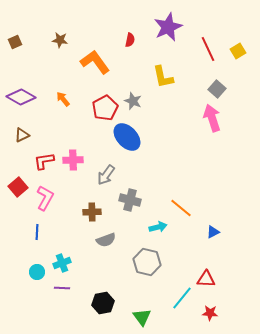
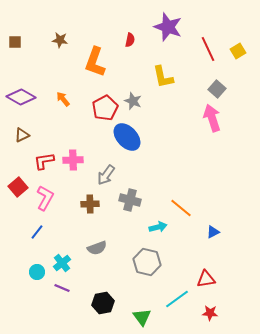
purple star: rotated 28 degrees counterclockwise
brown square: rotated 24 degrees clockwise
orange L-shape: rotated 124 degrees counterclockwise
brown cross: moved 2 px left, 8 px up
blue line: rotated 35 degrees clockwise
gray semicircle: moved 9 px left, 8 px down
cyan cross: rotated 18 degrees counterclockwise
red triangle: rotated 12 degrees counterclockwise
purple line: rotated 21 degrees clockwise
cyan line: moved 5 px left, 1 px down; rotated 15 degrees clockwise
